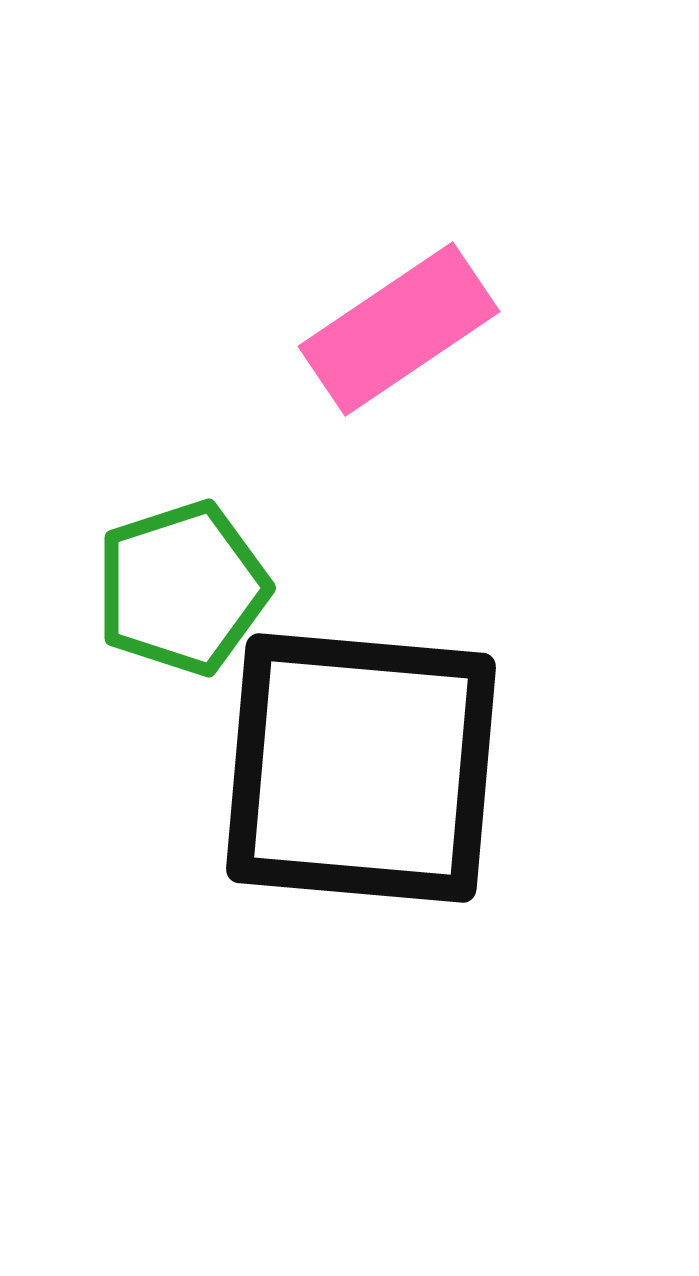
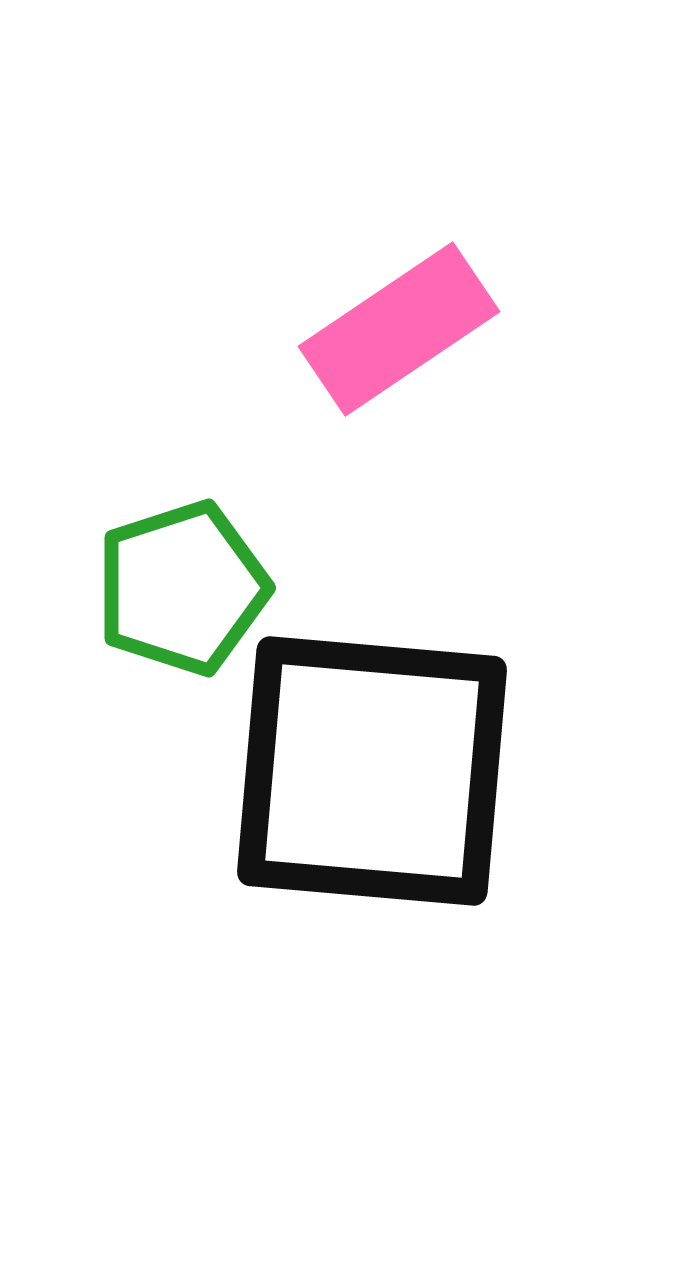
black square: moved 11 px right, 3 px down
